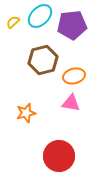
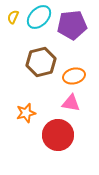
cyan ellipse: moved 1 px left, 1 px down
yellow semicircle: moved 5 px up; rotated 24 degrees counterclockwise
brown hexagon: moved 2 px left, 2 px down
red circle: moved 1 px left, 21 px up
